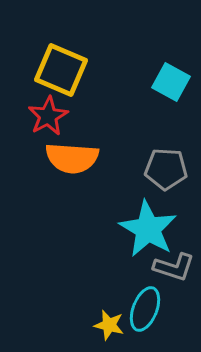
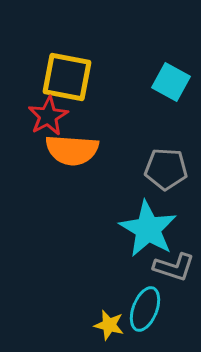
yellow square: moved 6 px right, 7 px down; rotated 12 degrees counterclockwise
orange semicircle: moved 8 px up
